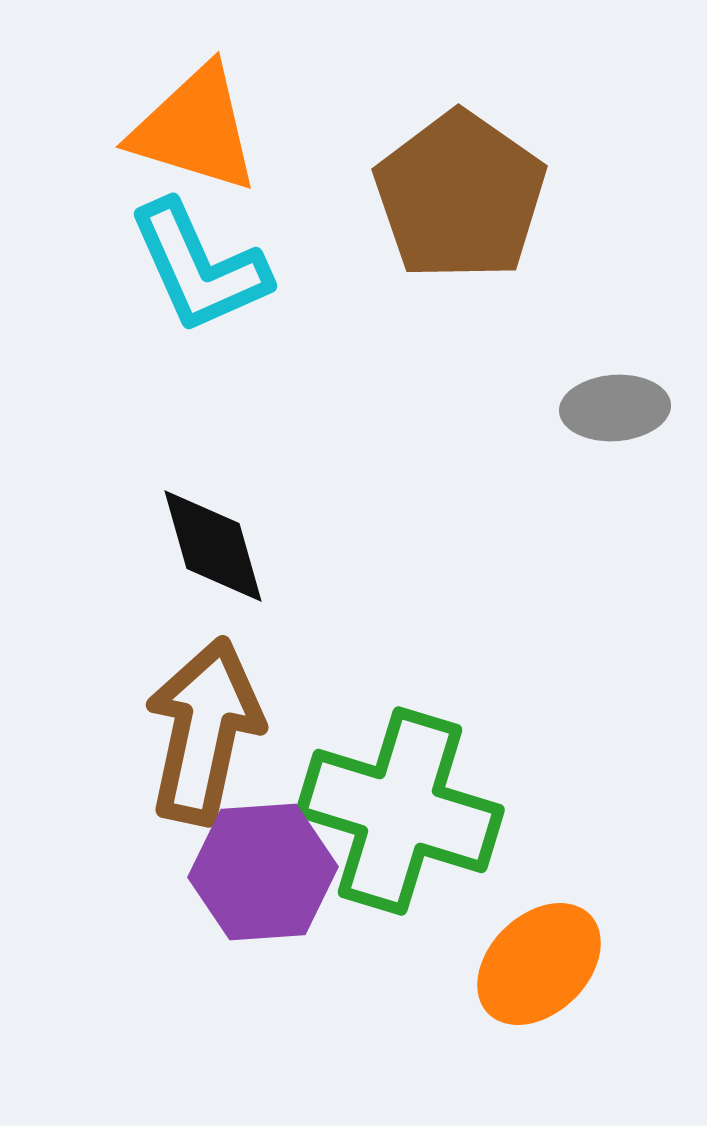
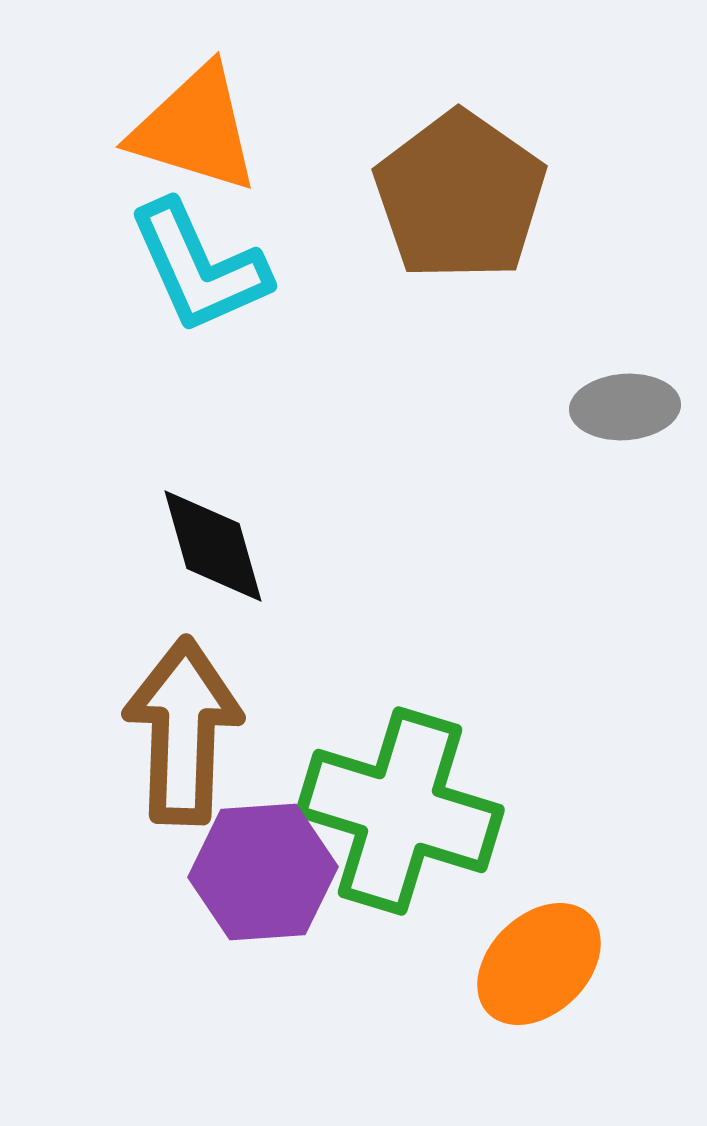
gray ellipse: moved 10 px right, 1 px up
brown arrow: moved 21 px left; rotated 10 degrees counterclockwise
